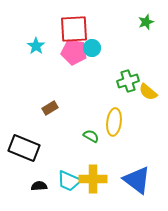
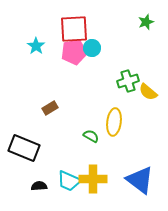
pink pentagon: rotated 20 degrees counterclockwise
blue triangle: moved 3 px right
